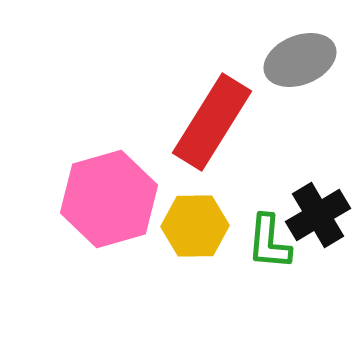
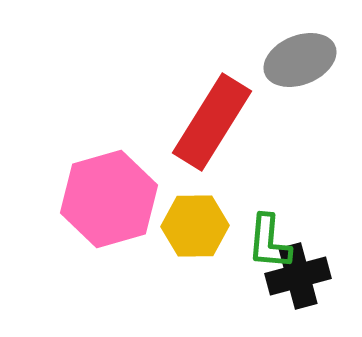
black cross: moved 20 px left, 61 px down; rotated 16 degrees clockwise
